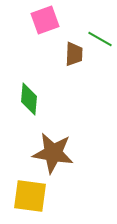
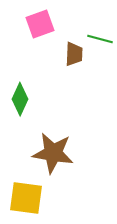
pink square: moved 5 px left, 4 px down
green line: rotated 15 degrees counterclockwise
green diamond: moved 9 px left; rotated 20 degrees clockwise
yellow square: moved 4 px left, 2 px down
